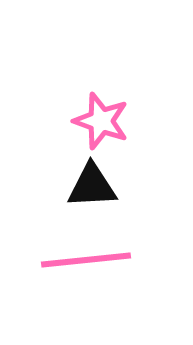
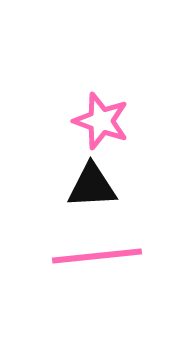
pink line: moved 11 px right, 4 px up
